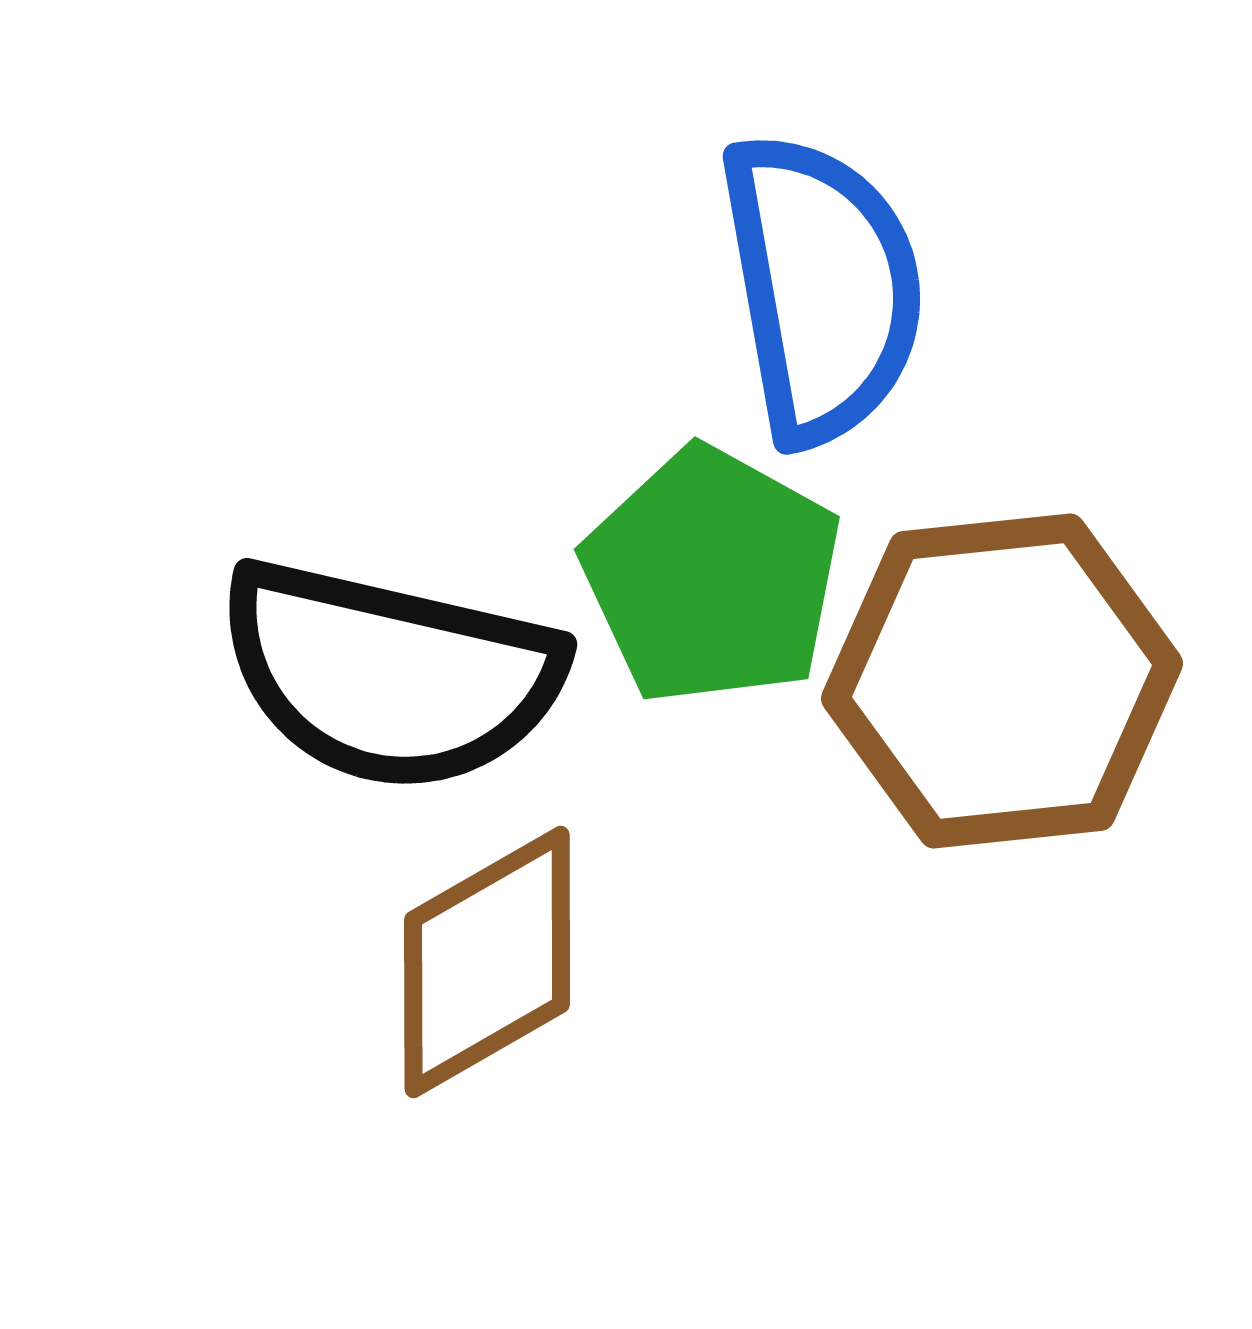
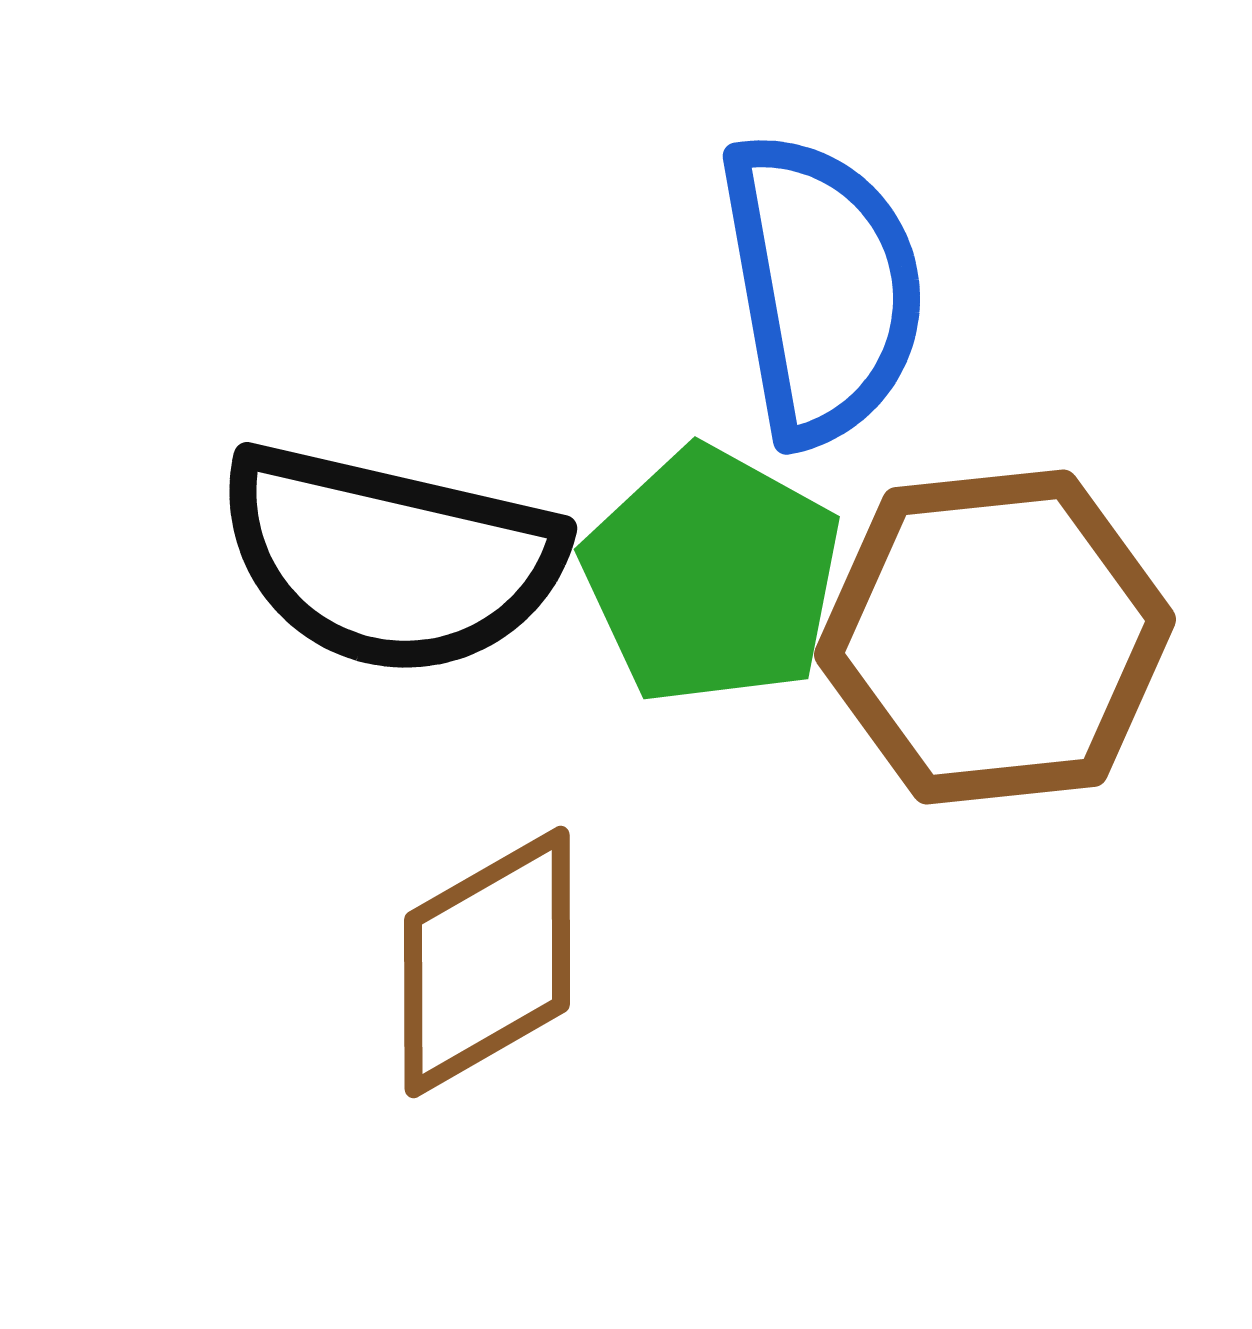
black semicircle: moved 116 px up
brown hexagon: moved 7 px left, 44 px up
